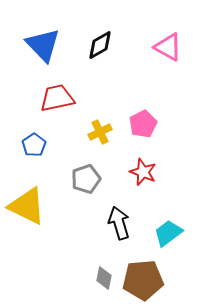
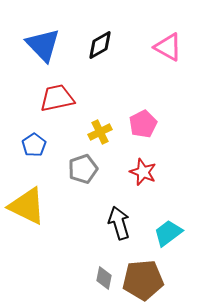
gray pentagon: moved 3 px left, 10 px up
